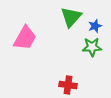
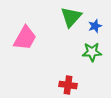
green star: moved 5 px down
